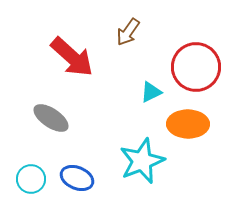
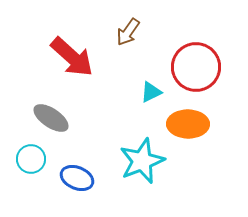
cyan circle: moved 20 px up
